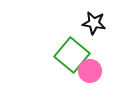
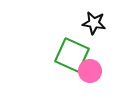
green square: rotated 16 degrees counterclockwise
